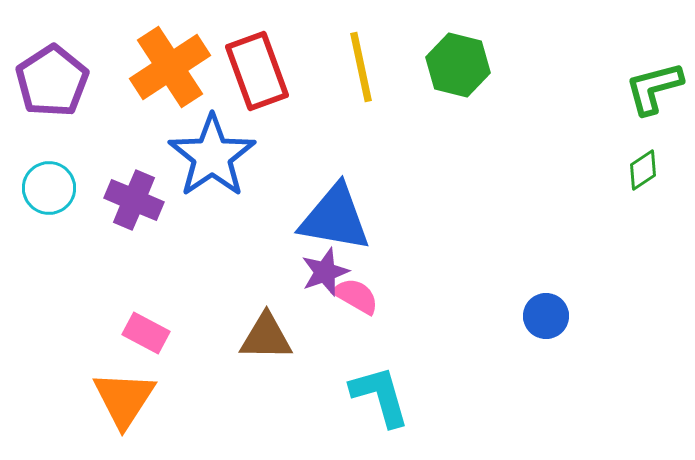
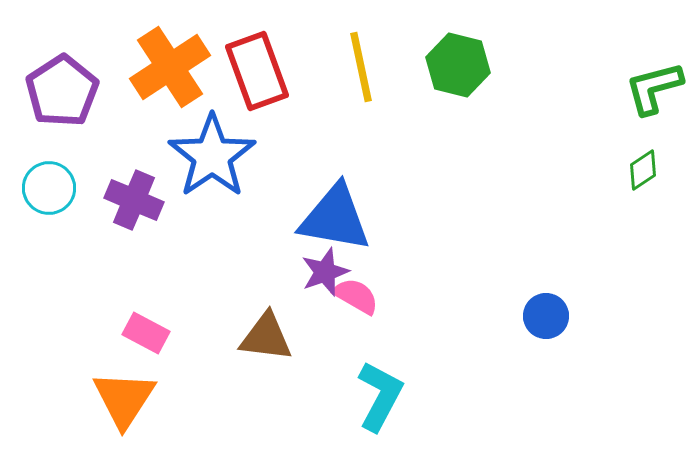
purple pentagon: moved 10 px right, 10 px down
brown triangle: rotated 6 degrees clockwise
cyan L-shape: rotated 44 degrees clockwise
